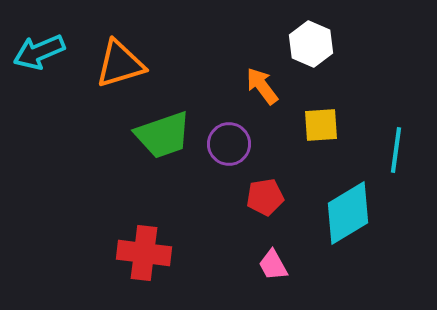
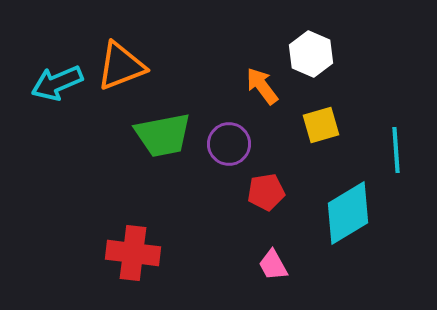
white hexagon: moved 10 px down
cyan arrow: moved 18 px right, 31 px down
orange triangle: moved 1 px right, 2 px down; rotated 4 degrees counterclockwise
yellow square: rotated 12 degrees counterclockwise
green trapezoid: rotated 8 degrees clockwise
cyan line: rotated 12 degrees counterclockwise
red pentagon: moved 1 px right, 5 px up
red cross: moved 11 px left
